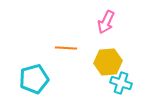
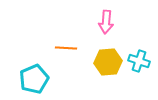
pink arrow: rotated 20 degrees counterclockwise
cyan pentagon: rotated 8 degrees counterclockwise
cyan cross: moved 18 px right, 22 px up
